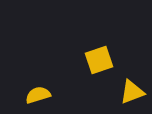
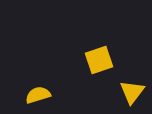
yellow triangle: rotated 32 degrees counterclockwise
